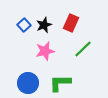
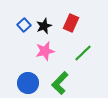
black star: moved 1 px down
green line: moved 4 px down
green L-shape: rotated 45 degrees counterclockwise
